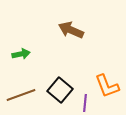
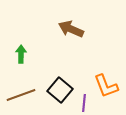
brown arrow: moved 1 px up
green arrow: rotated 78 degrees counterclockwise
orange L-shape: moved 1 px left
purple line: moved 1 px left
